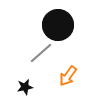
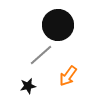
gray line: moved 2 px down
black star: moved 3 px right, 1 px up
